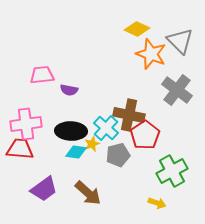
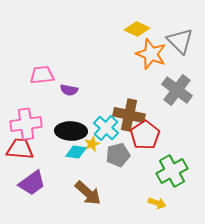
purple trapezoid: moved 12 px left, 6 px up
